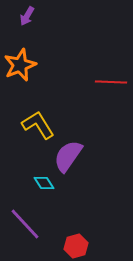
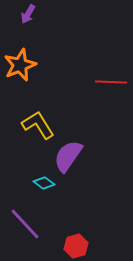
purple arrow: moved 1 px right, 2 px up
cyan diamond: rotated 20 degrees counterclockwise
